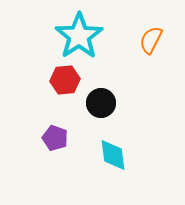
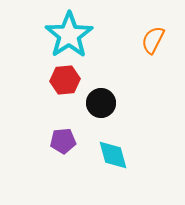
cyan star: moved 10 px left, 1 px up
orange semicircle: moved 2 px right
purple pentagon: moved 8 px right, 3 px down; rotated 25 degrees counterclockwise
cyan diamond: rotated 8 degrees counterclockwise
